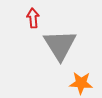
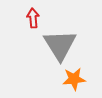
orange star: moved 7 px left, 4 px up; rotated 10 degrees counterclockwise
